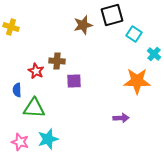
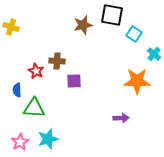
black square: rotated 25 degrees clockwise
pink star: rotated 24 degrees clockwise
